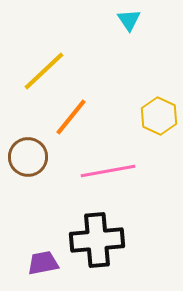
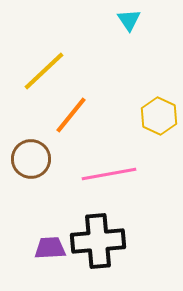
orange line: moved 2 px up
brown circle: moved 3 px right, 2 px down
pink line: moved 1 px right, 3 px down
black cross: moved 1 px right, 1 px down
purple trapezoid: moved 7 px right, 15 px up; rotated 8 degrees clockwise
